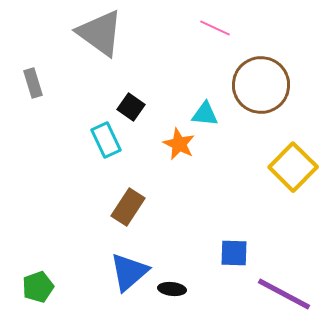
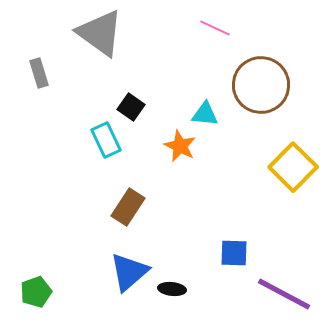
gray rectangle: moved 6 px right, 10 px up
orange star: moved 1 px right, 2 px down
green pentagon: moved 2 px left, 5 px down
